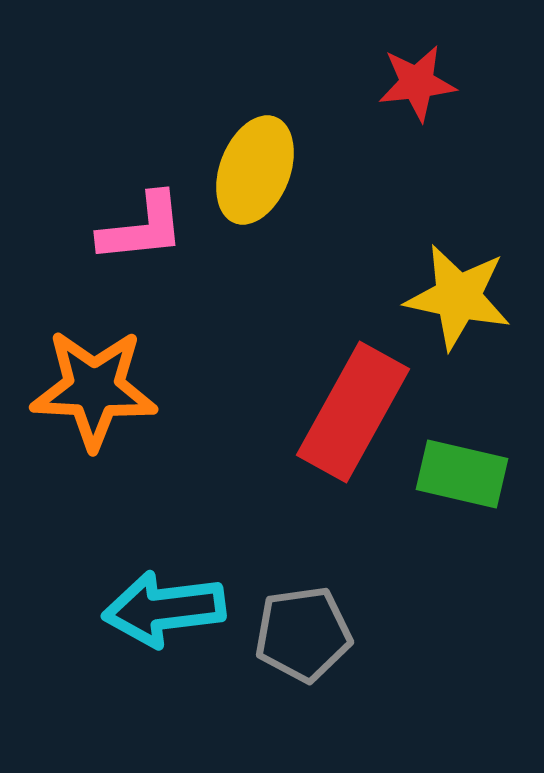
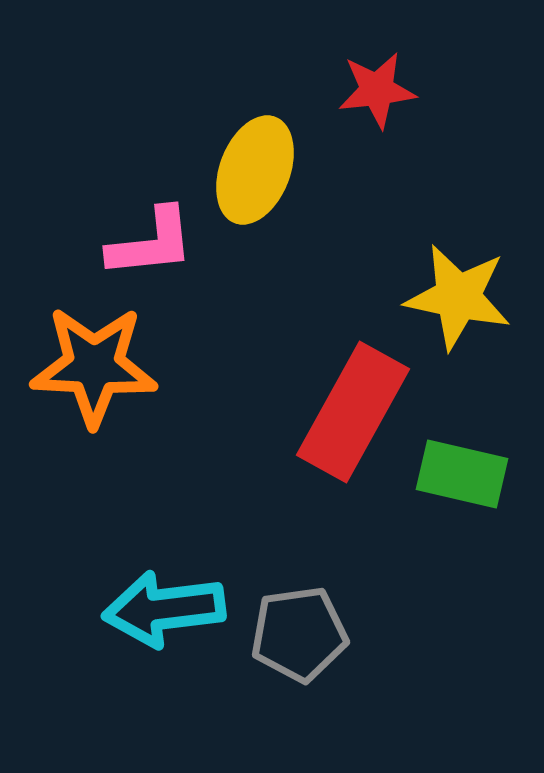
red star: moved 40 px left, 7 px down
pink L-shape: moved 9 px right, 15 px down
orange star: moved 23 px up
gray pentagon: moved 4 px left
